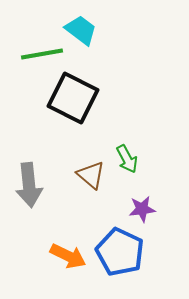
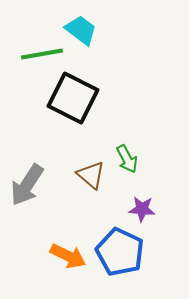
gray arrow: moved 2 px left; rotated 39 degrees clockwise
purple star: rotated 12 degrees clockwise
